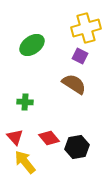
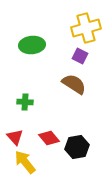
green ellipse: rotated 30 degrees clockwise
